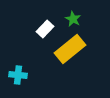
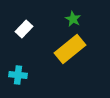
white rectangle: moved 21 px left
